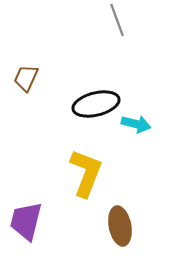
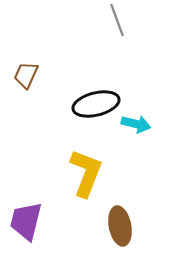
brown trapezoid: moved 3 px up
